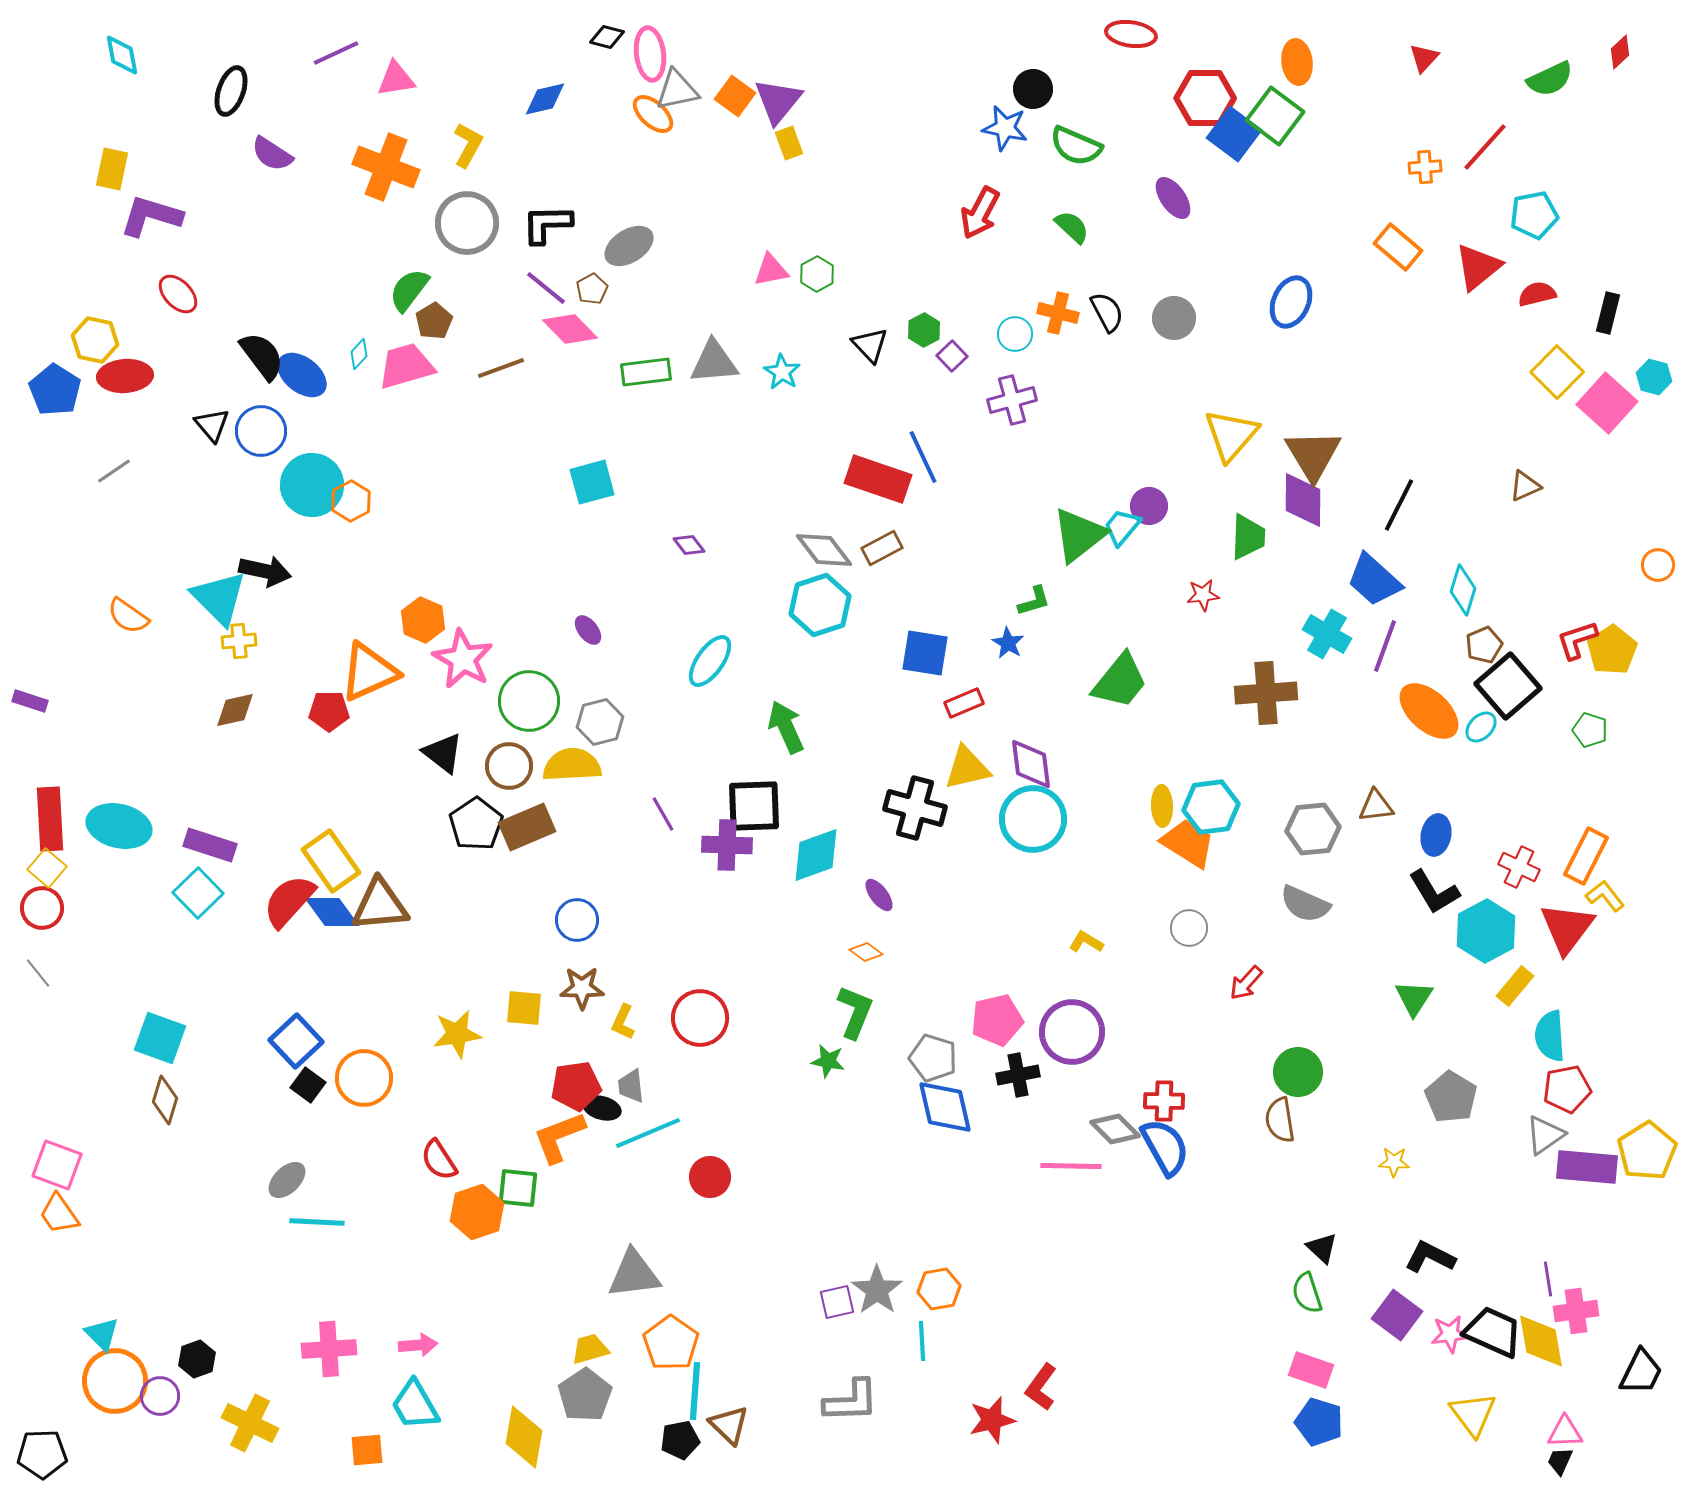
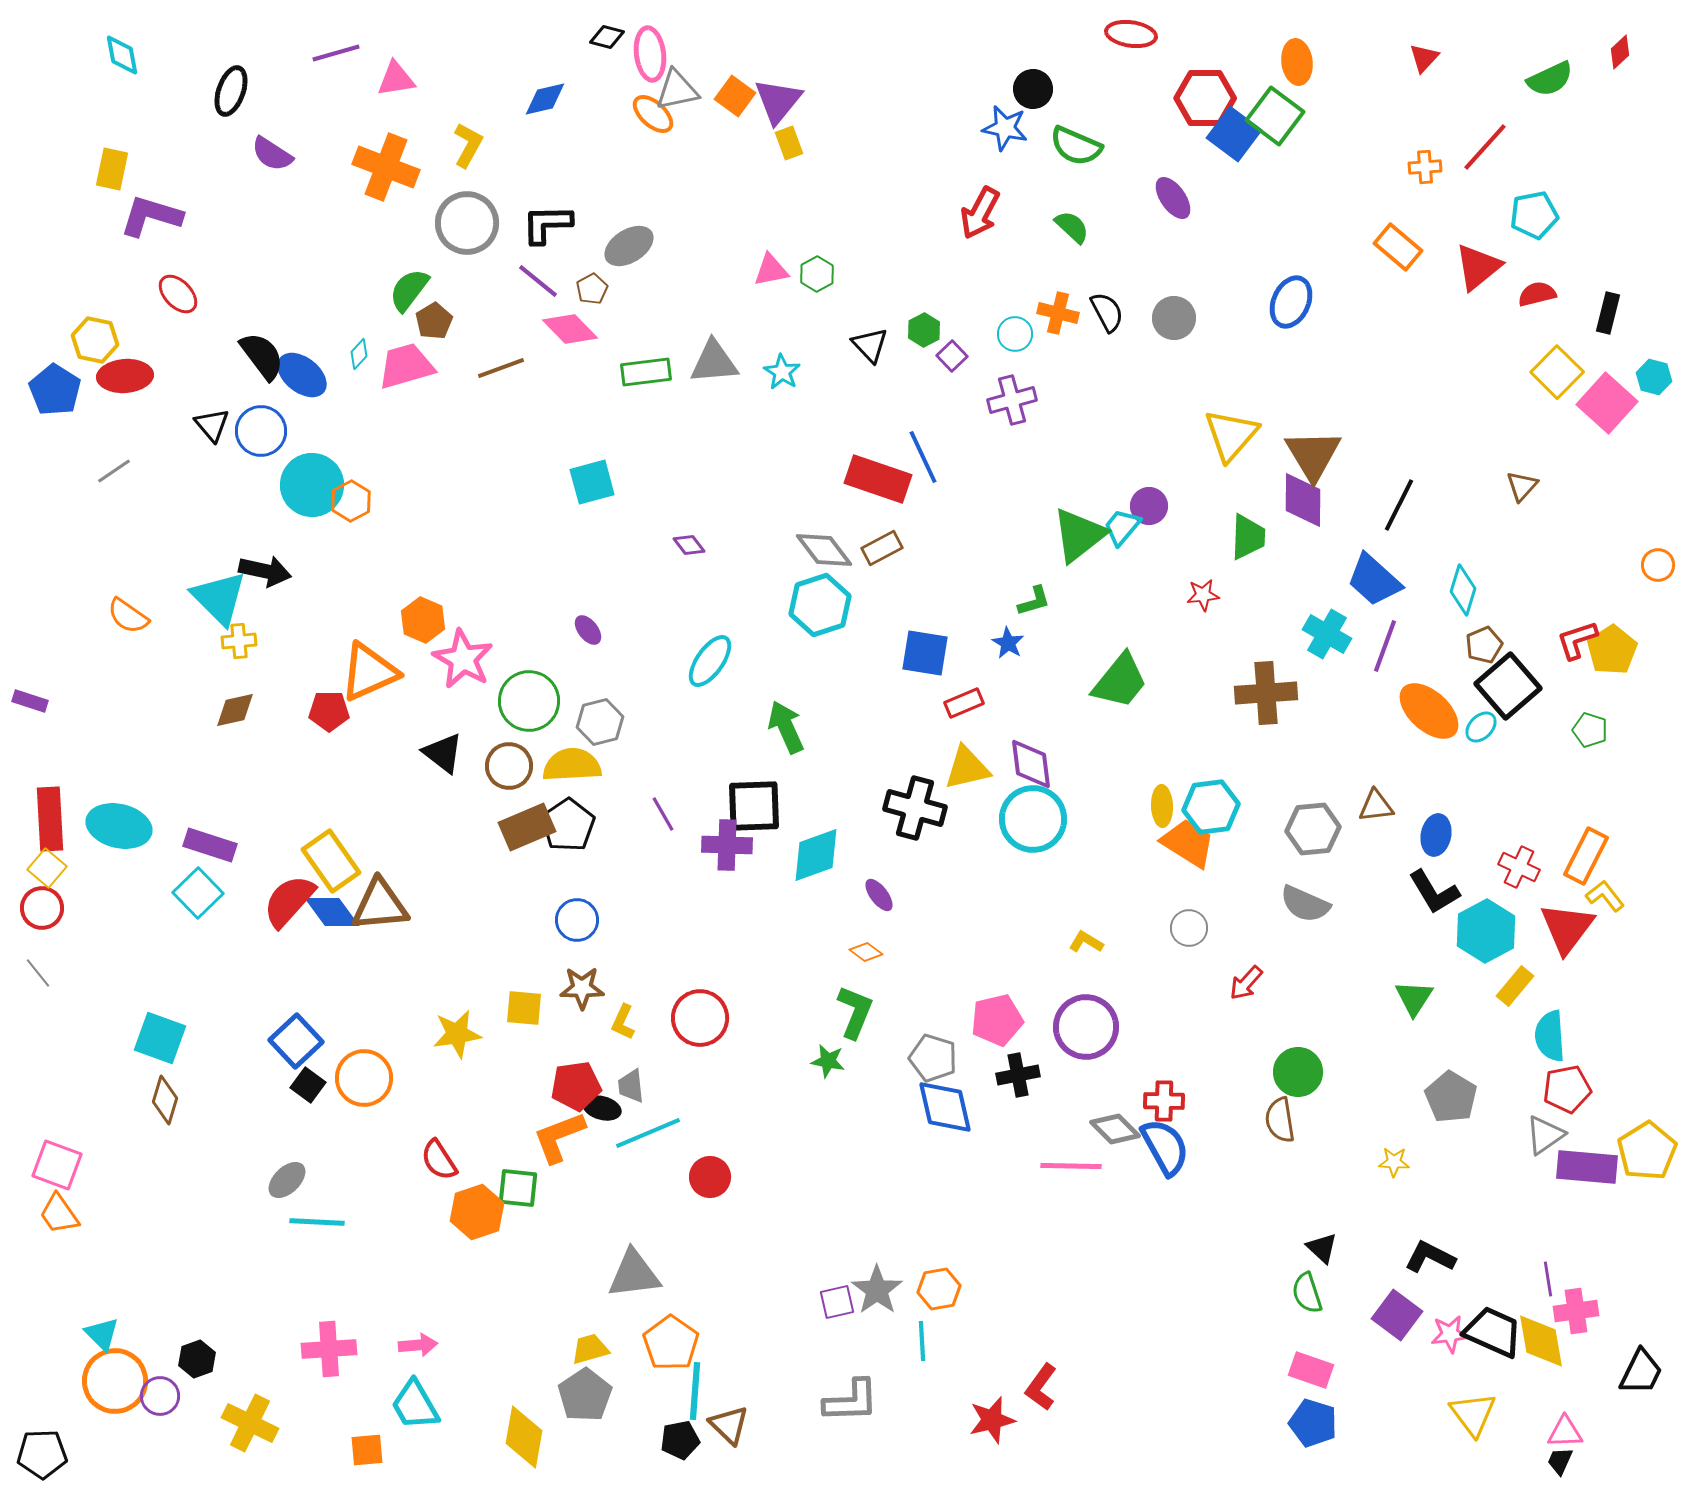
purple line at (336, 53): rotated 9 degrees clockwise
purple line at (546, 288): moved 8 px left, 7 px up
brown triangle at (1525, 486): moved 3 px left; rotated 24 degrees counterclockwise
black pentagon at (476, 824): moved 92 px right, 1 px down
purple circle at (1072, 1032): moved 14 px right, 5 px up
blue pentagon at (1319, 1422): moved 6 px left, 1 px down
